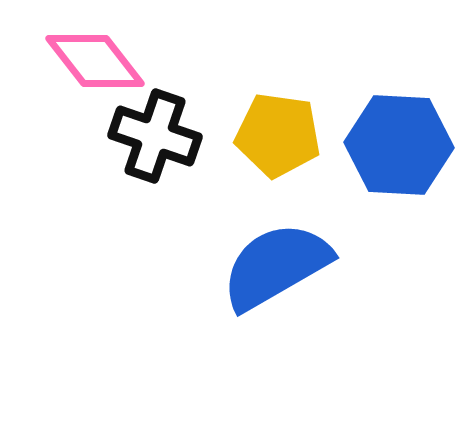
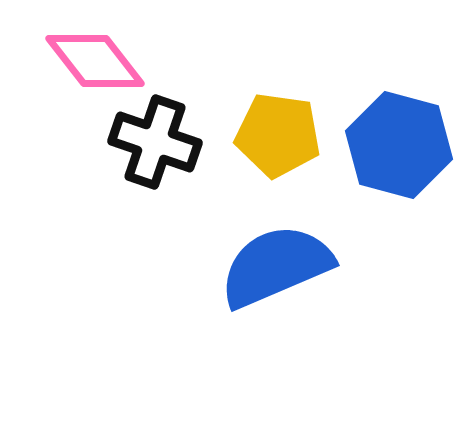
black cross: moved 6 px down
blue hexagon: rotated 12 degrees clockwise
blue semicircle: rotated 7 degrees clockwise
